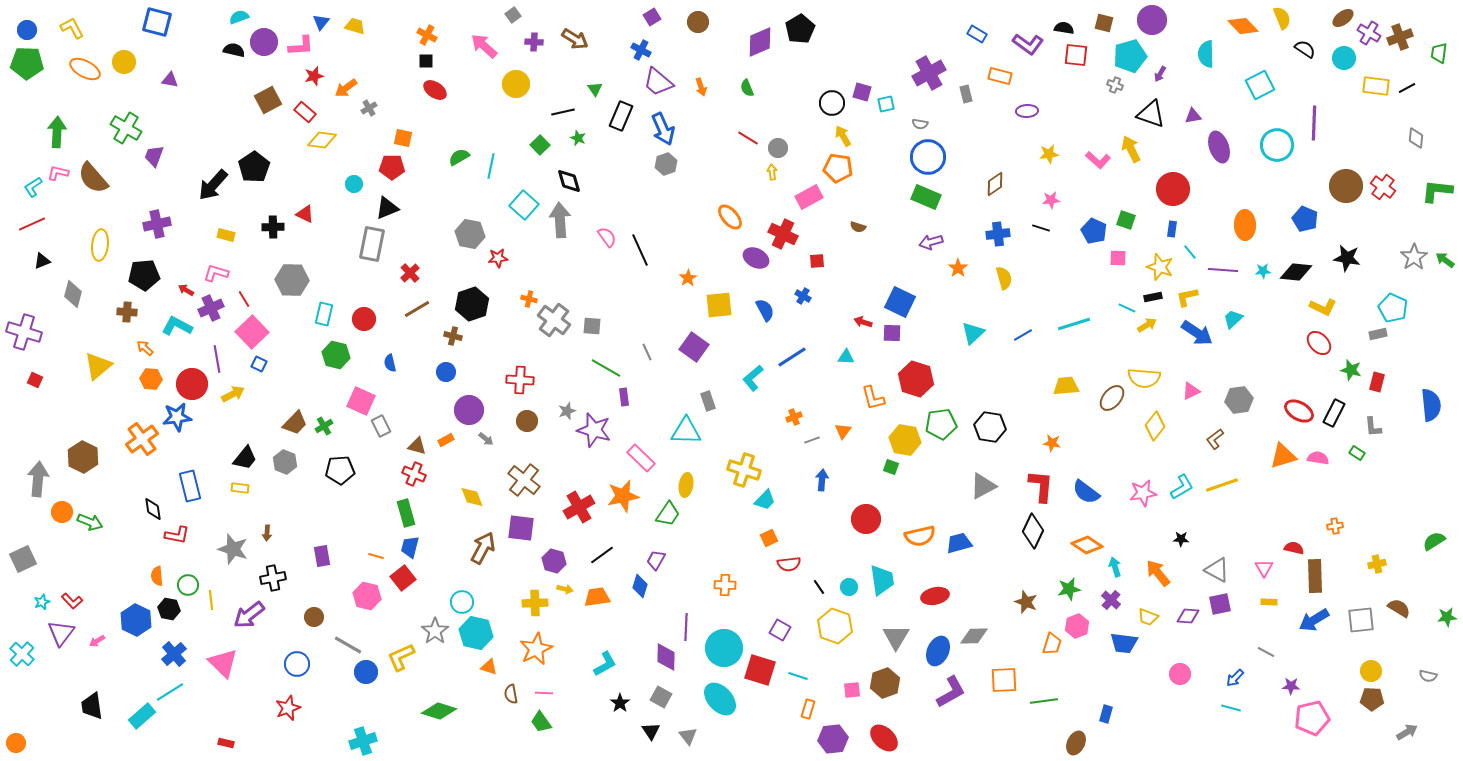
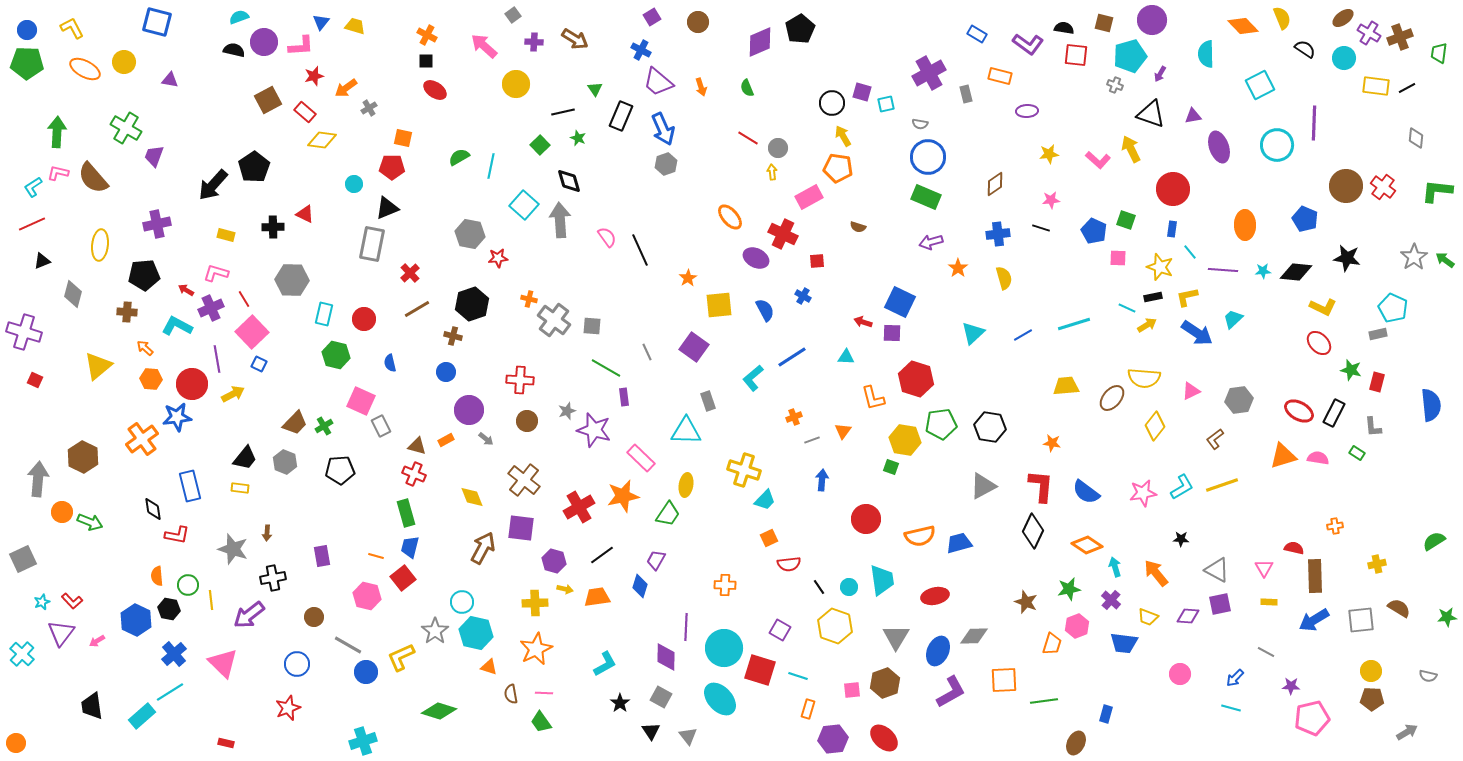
orange arrow at (1158, 573): moved 2 px left
